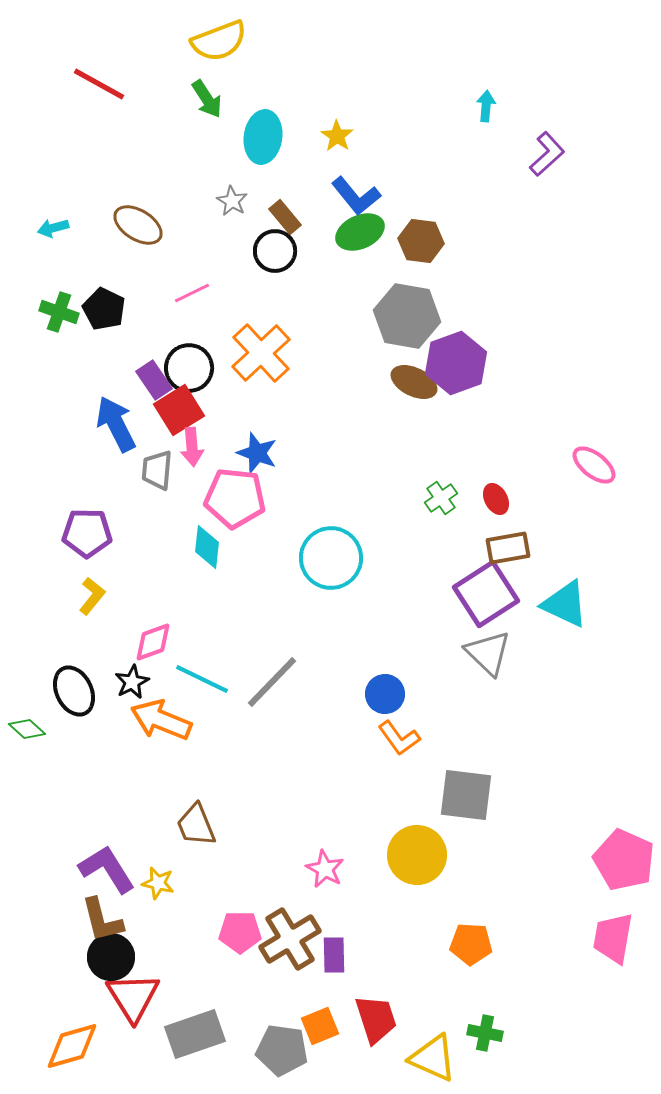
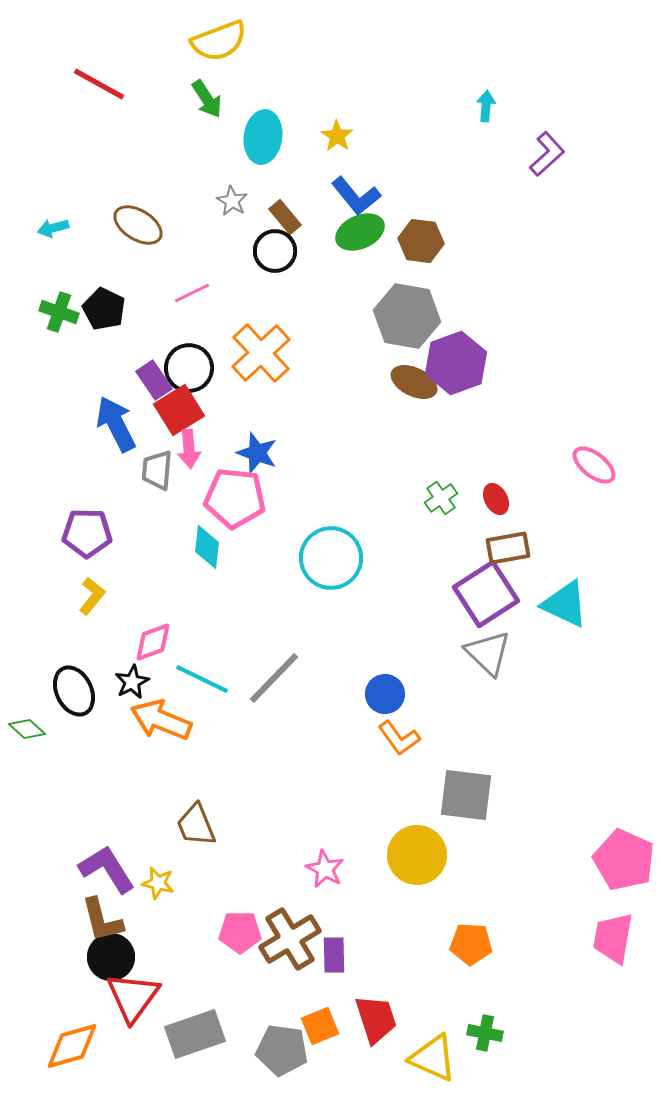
pink arrow at (192, 447): moved 3 px left, 2 px down
gray line at (272, 682): moved 2 px right, 4 px up
red triangle at (133, 997): rotated 8 degrees clockwise
